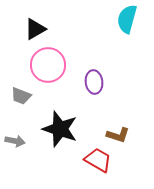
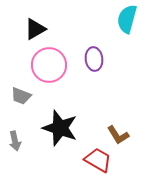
pink circle: moved 1 px right
purple ellipse: moved 23 px up
black star: moved 1 px up
brown L-shape: rotated 40 degrees clockwise
gray arrow: rotated 66 degrees clockwise
